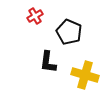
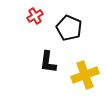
black pentagon: moved 4 px up
yellow cross: rotated 36 degrees counterclockwise
